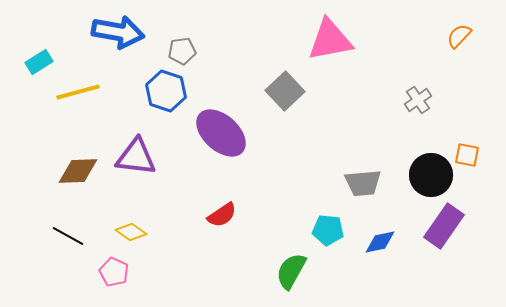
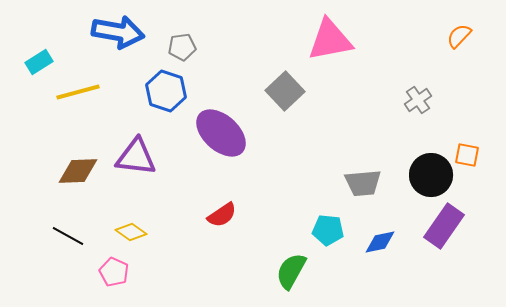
gray pentagon: moved 4 px up
